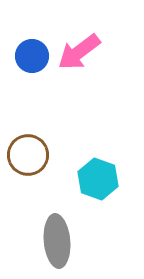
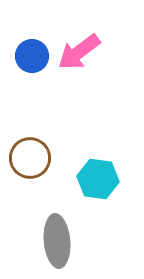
brown circle: moved 2 px right, 3 px down
cyan hexagon: rotated 12 degrees counterclockwise
